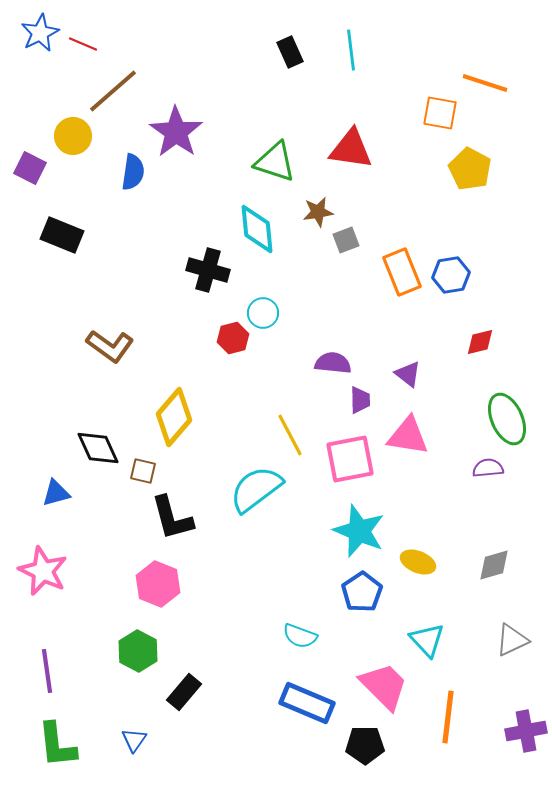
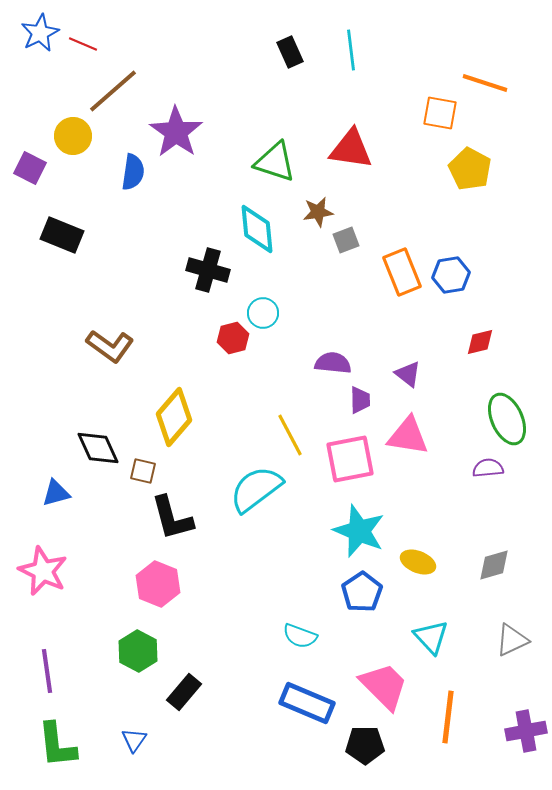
cyan triangle at (427, 640): moved 4 px right, 3 px up
